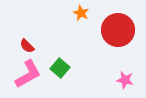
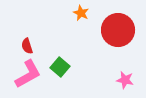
red semicircle: rotated 28 degrees clockwise
green square: moved 1 px up
